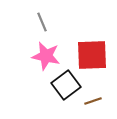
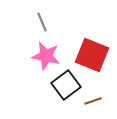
red square: rotated 24 degrees clockwise
